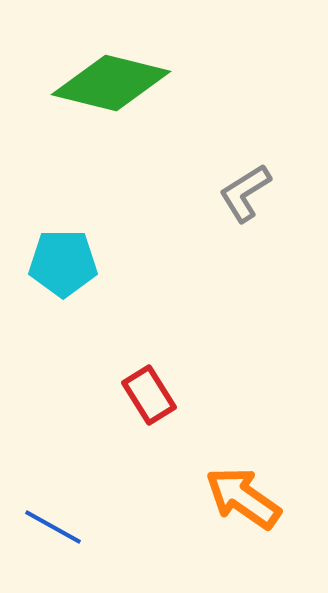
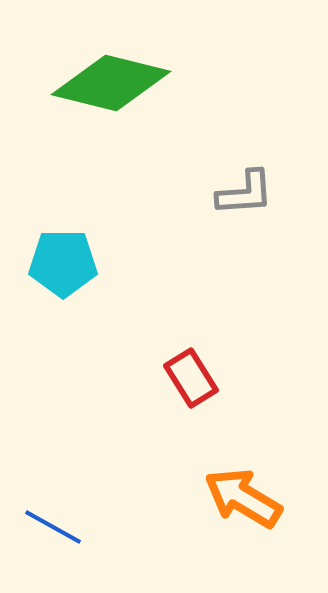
gray L-shape: rotated 152 degrees counterclockwise
red rectangle: moved 42 px right, 17 px up
orange arrow: rotated 4 degrees counterclockwise
